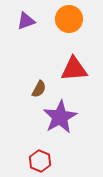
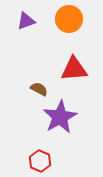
brown semicircle: rotated 90 degrees counterclockwise
